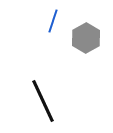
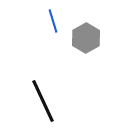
blue line: rotated 35 degrees counterclockwise
